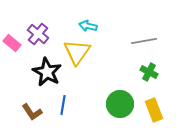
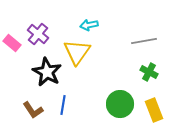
cyan arrow: moved 1 px right, 1 px up; rotated 24 degrees counterclockwise
brown L-shape: moved 1 px right, 2 px up
